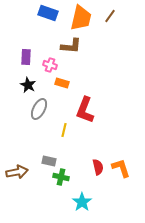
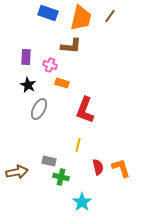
yellow line: moved 14 px right, 15 px down
